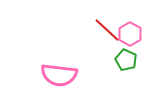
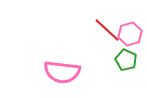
pink hexagon: rotated 15 degrees clockwise
pink semicircle: moved 3 px right, 3 px up
